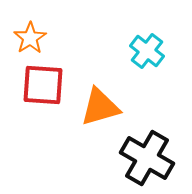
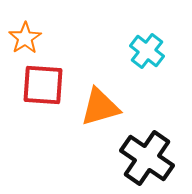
orange star: moved 5 px left
black cross: rotated 4 degrees clockwise
